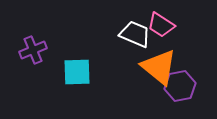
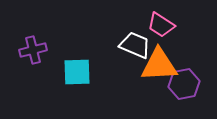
white trapezoid: moved 11 px down
purple cross: rotated 8 degrees clockwise
orange triangle: moved 2 px up; rotated 42 degrees counterclockwise
purple hexagon: moved 4 px right, 2 px up
